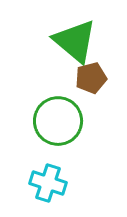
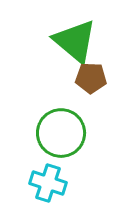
brown pentagon: rotated 16 degrees clockwise
green circle: moved 3 px right, 12 px down
